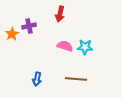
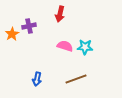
brown line: rotated 25 degrees counterclockwise
